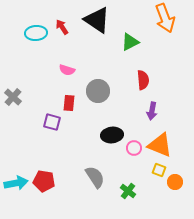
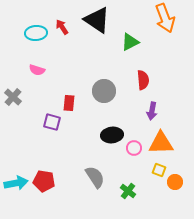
pink semicircle: moved 30 px left
gray circle: moved 6 px right
orange triangle: moved 1 px right, 2 px up; rotated 24 degrees counterclockwise
